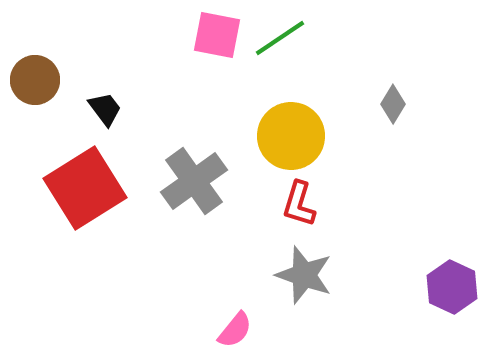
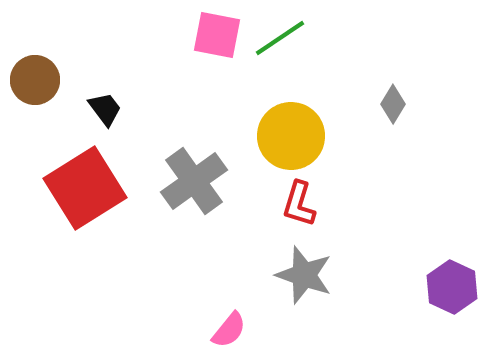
pink semicircle: moved 6 px left
